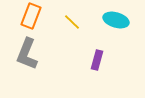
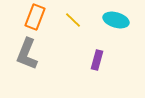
orange rectangle: moved 4 px right, 1 px down
yellow line: moved 1 px right, 2 px up
